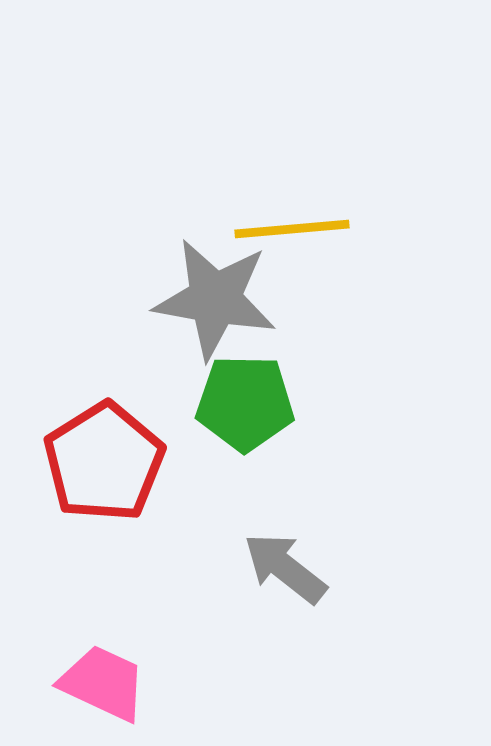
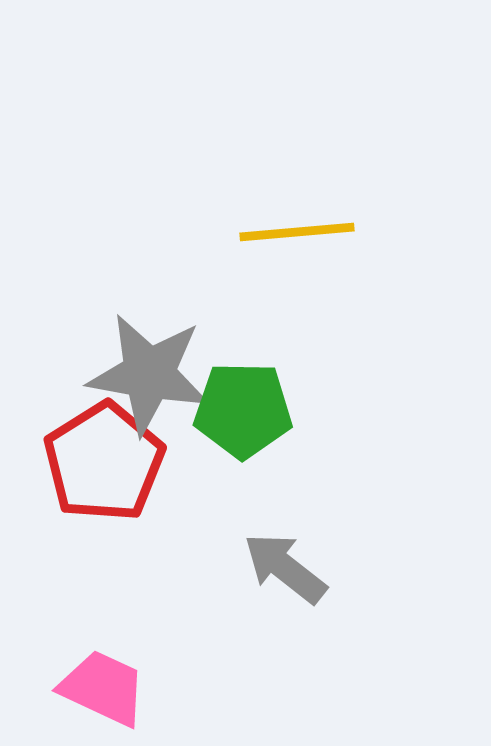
yellow line: moved 5 px right, 3 px down
gray star: moved 66 px left, 75 px down
green pentagon: moved 2 px left, 7 px down
pink trapezoid: moved 5 px down
